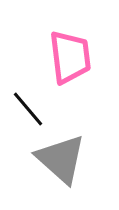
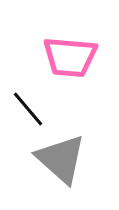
pink trapezoid: rotated 102 degrees clockwise
